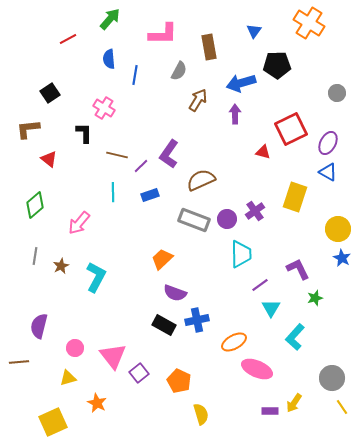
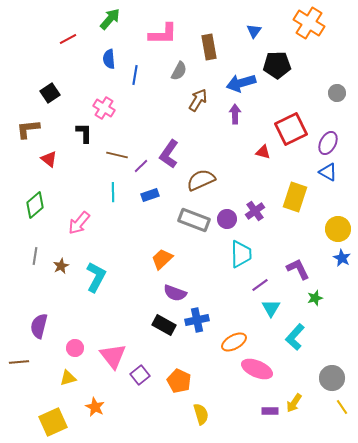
purple square at (139, 373): moved 1 px right, 2 px down
orange star at (97, 403): moved 2 px left, 4 px down
